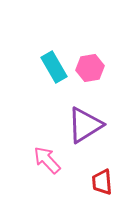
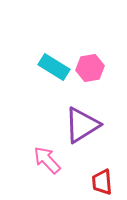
cyan rectangle: rotated 28 degrees counterclockwise
purple triangle: moved 3 px left
